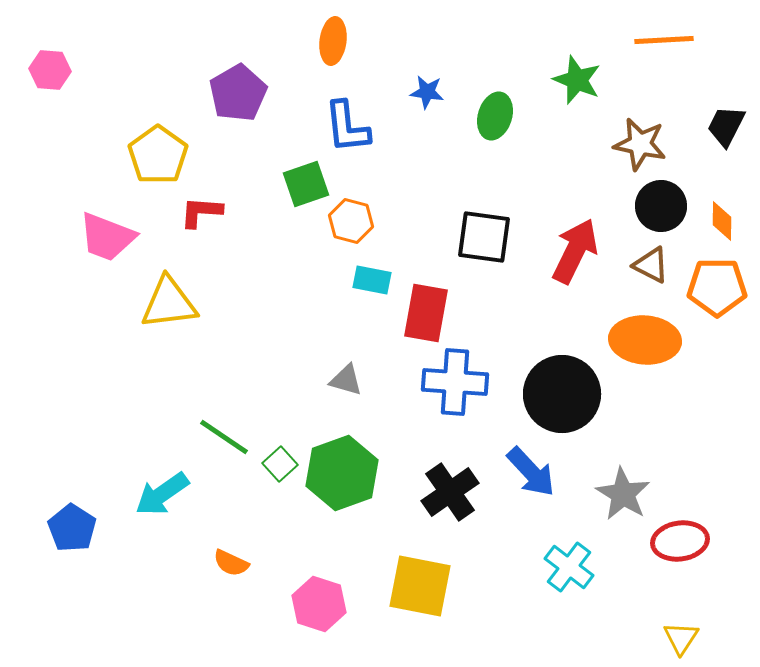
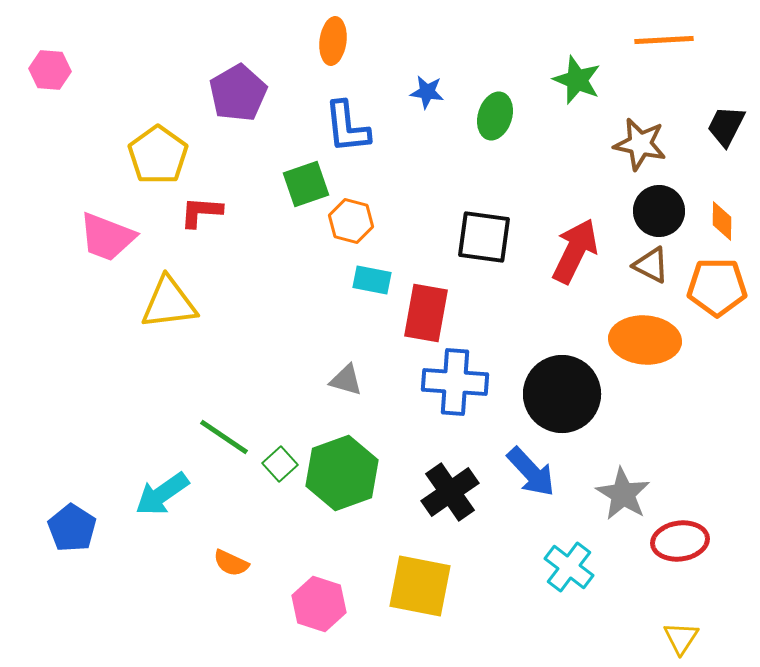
black circle at (661, 206): moved 2 px left, 5 px down
